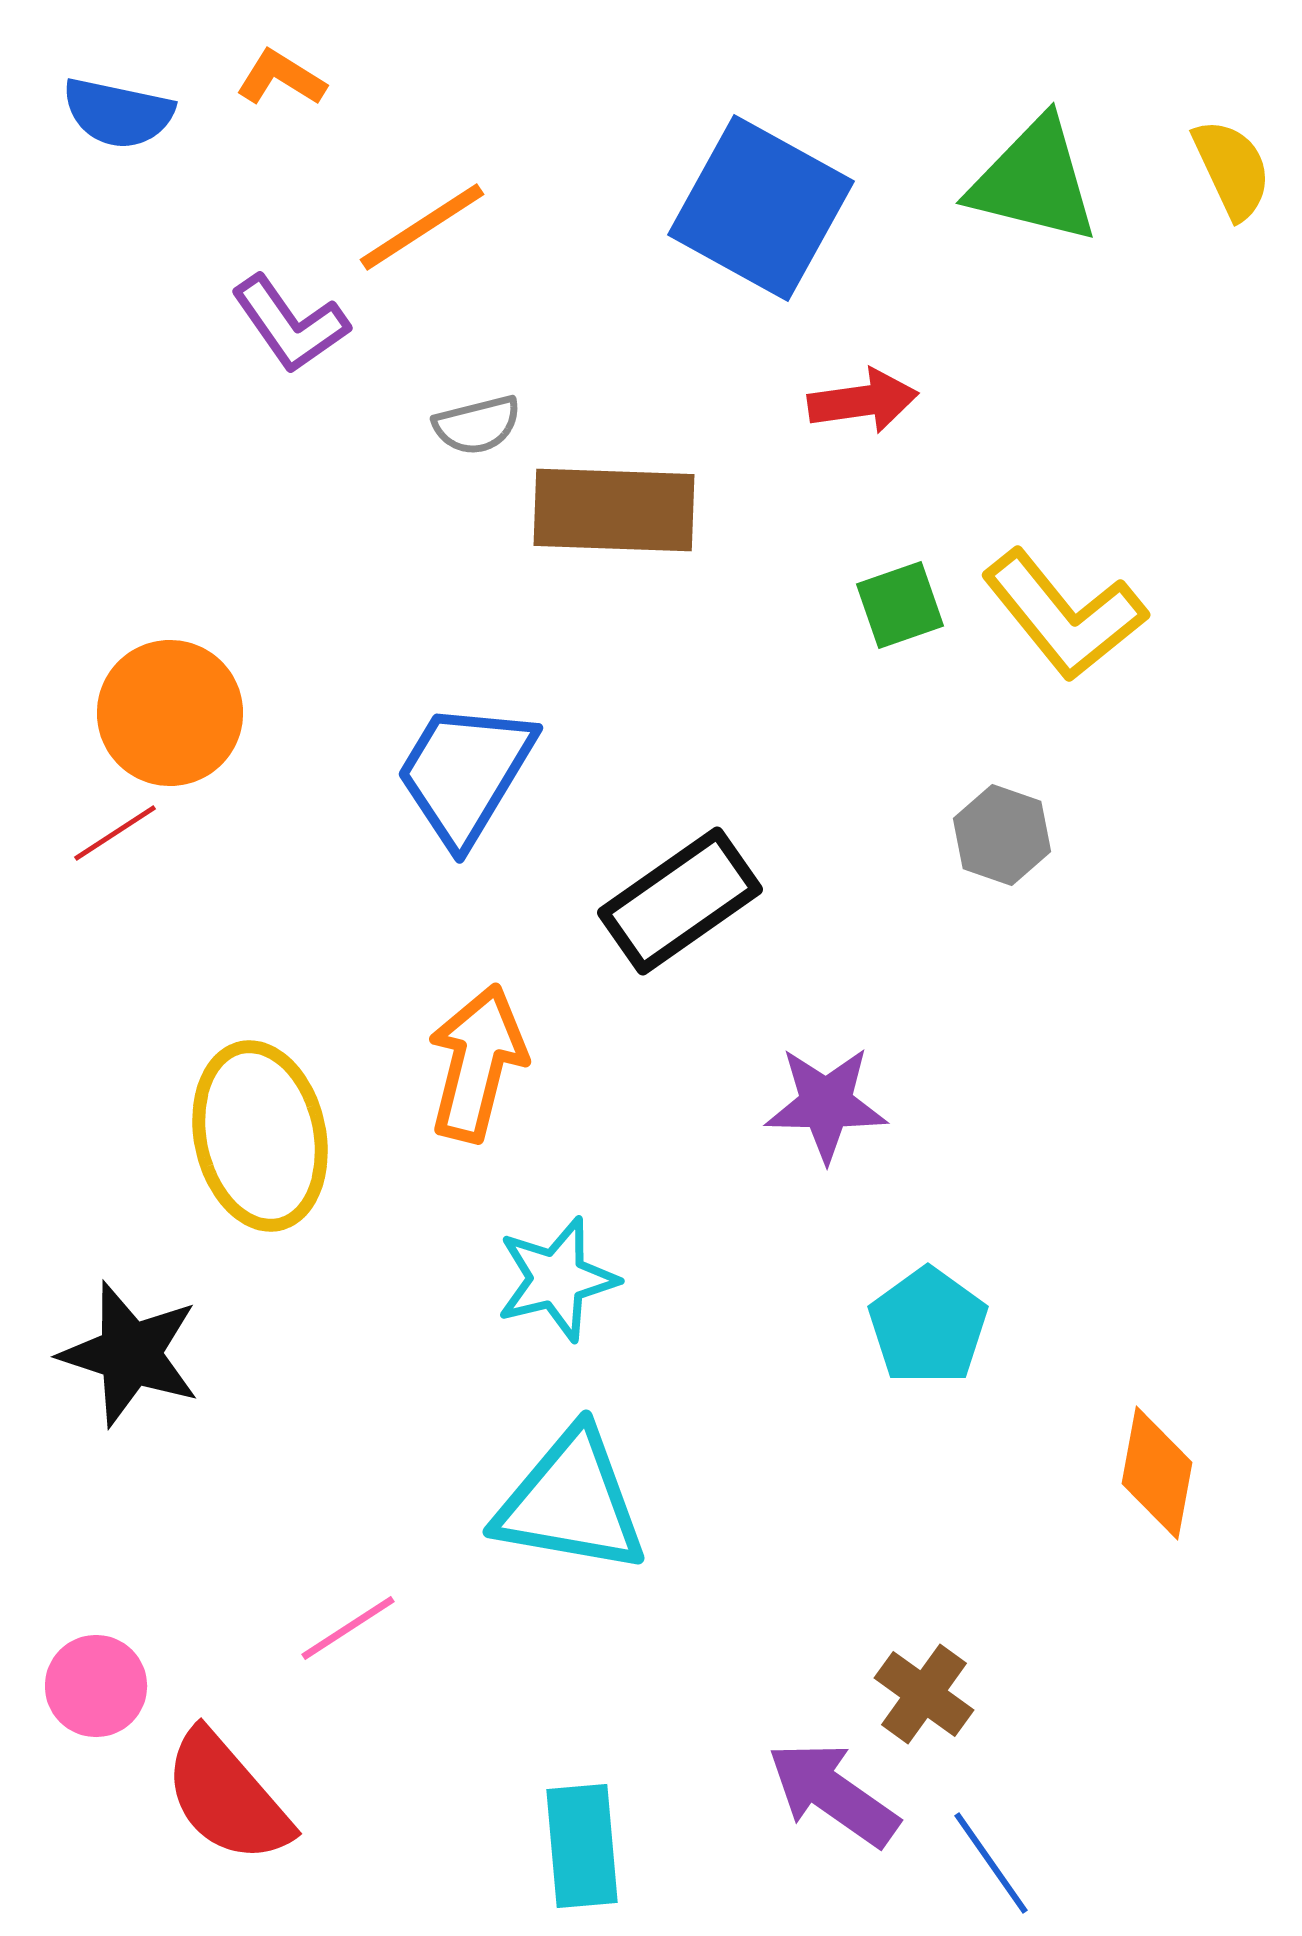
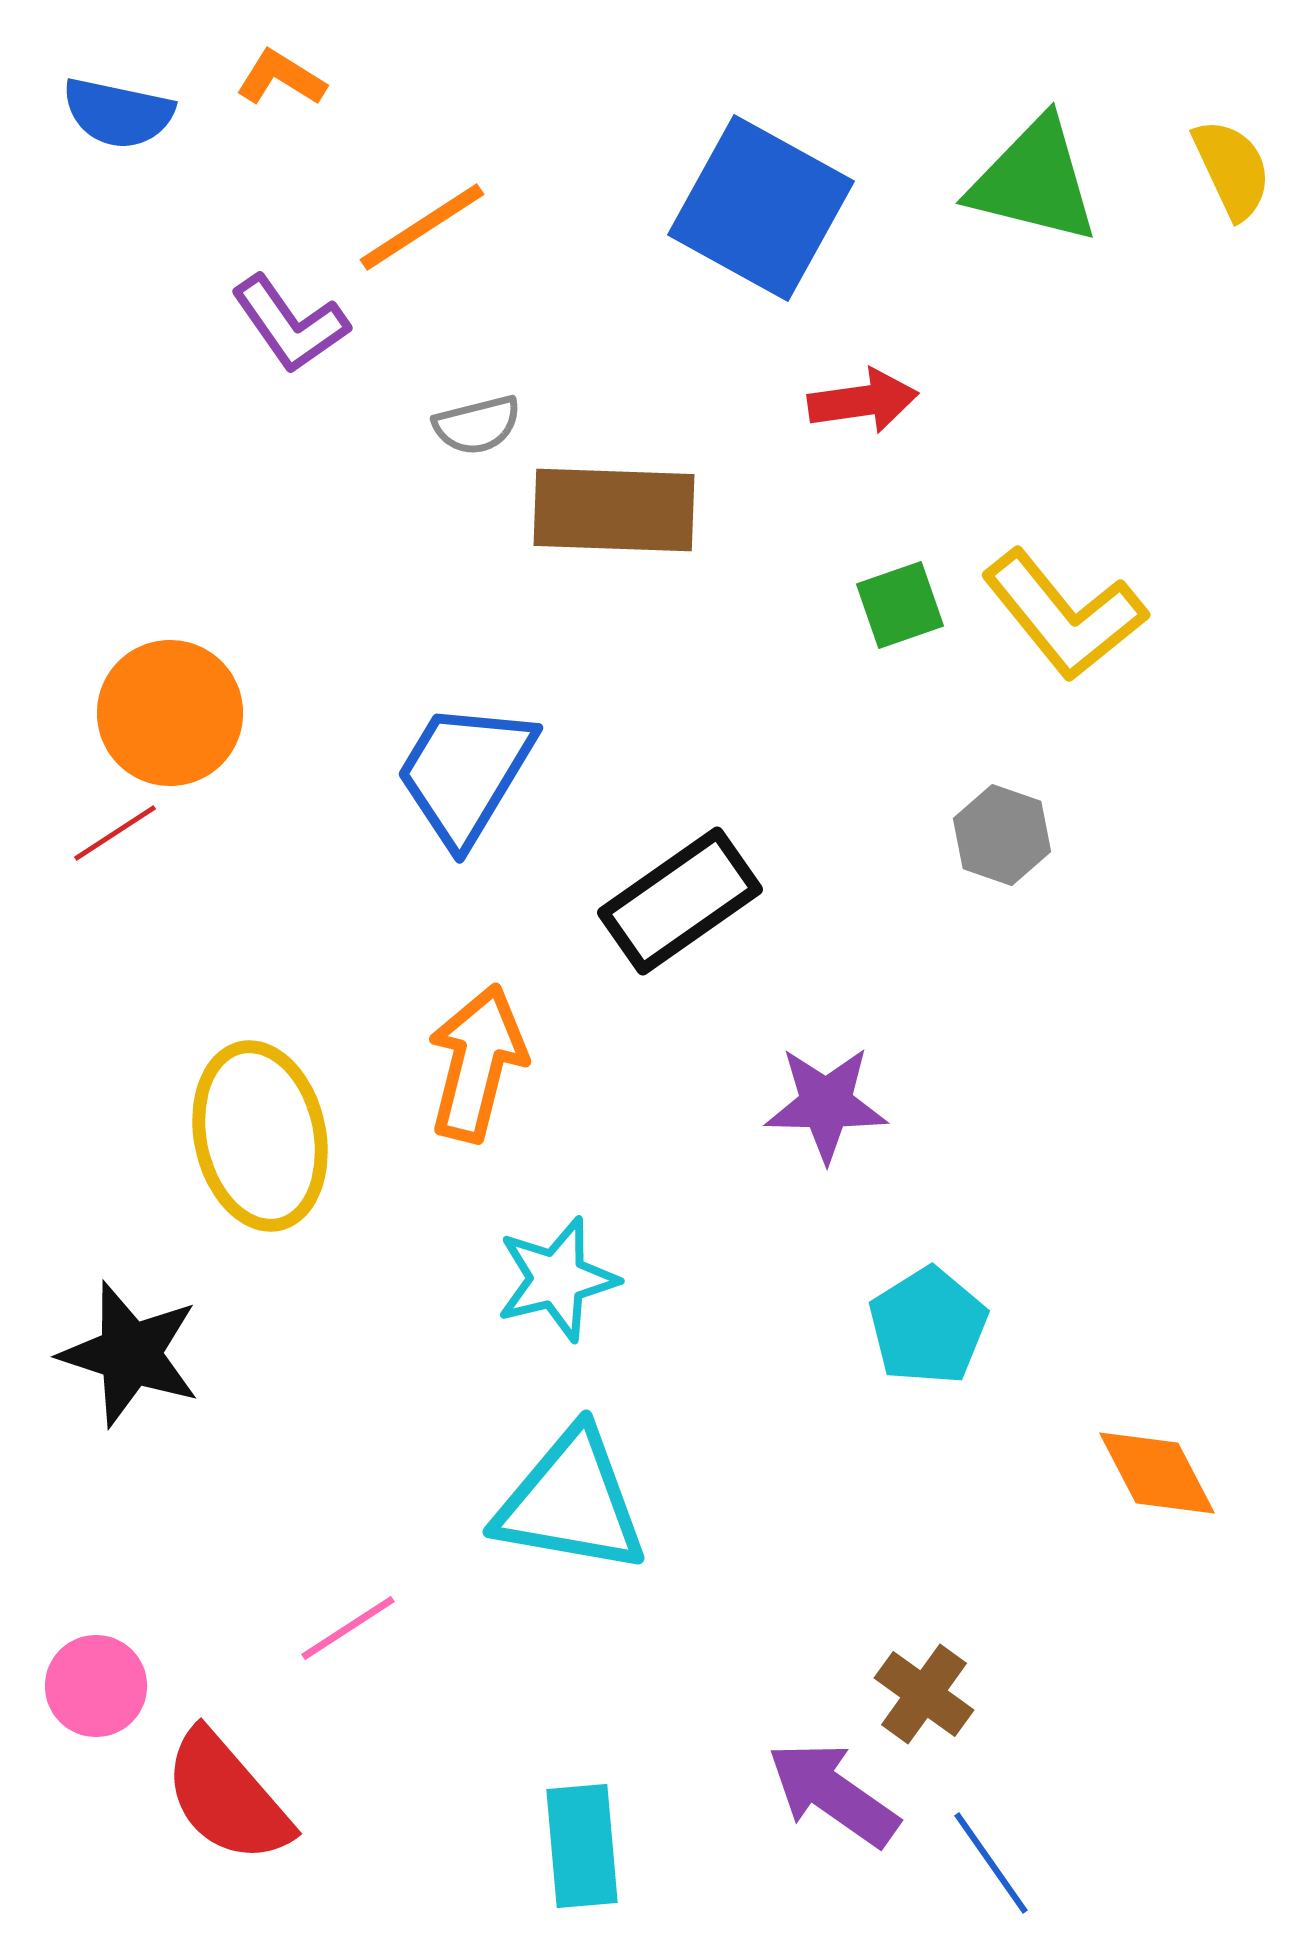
cyan pentagon: rotated 4 degrees clockwise
orange diamond: rotated 38 degrees counterclockwise
